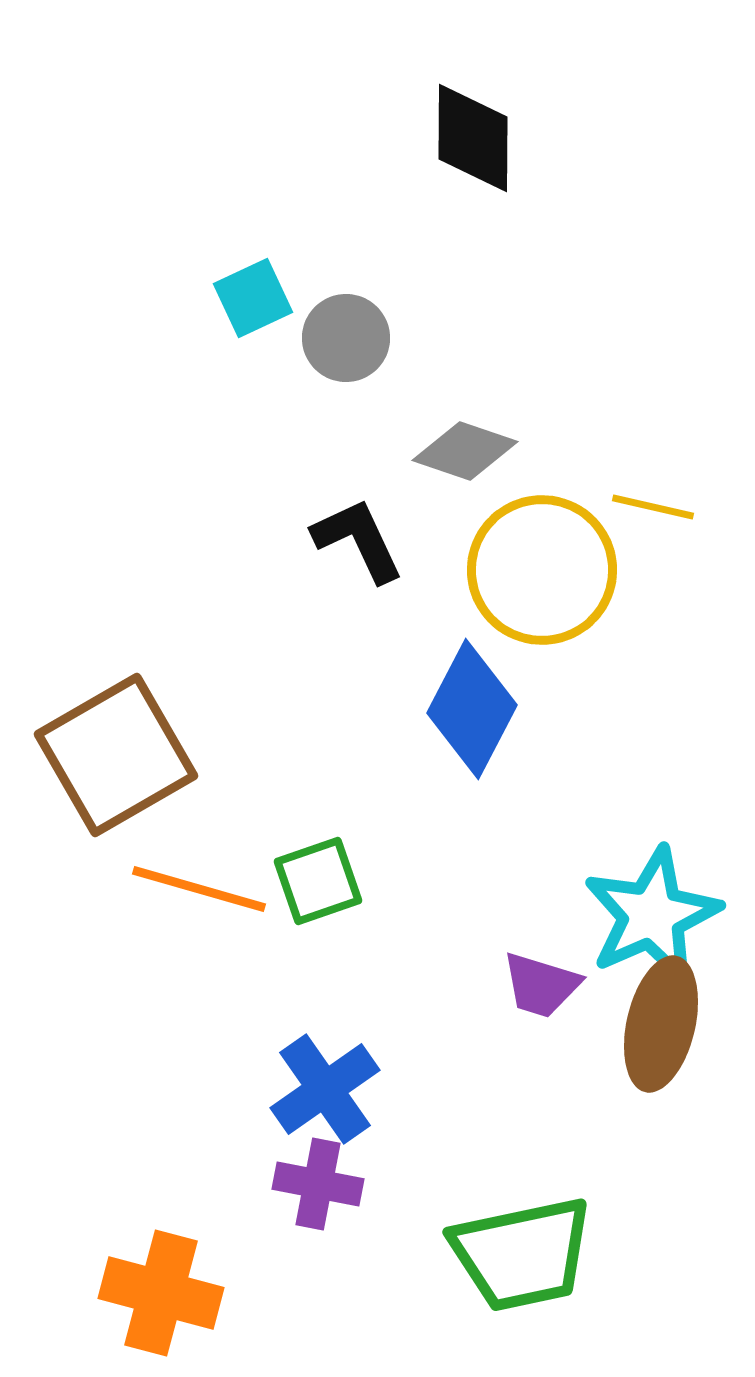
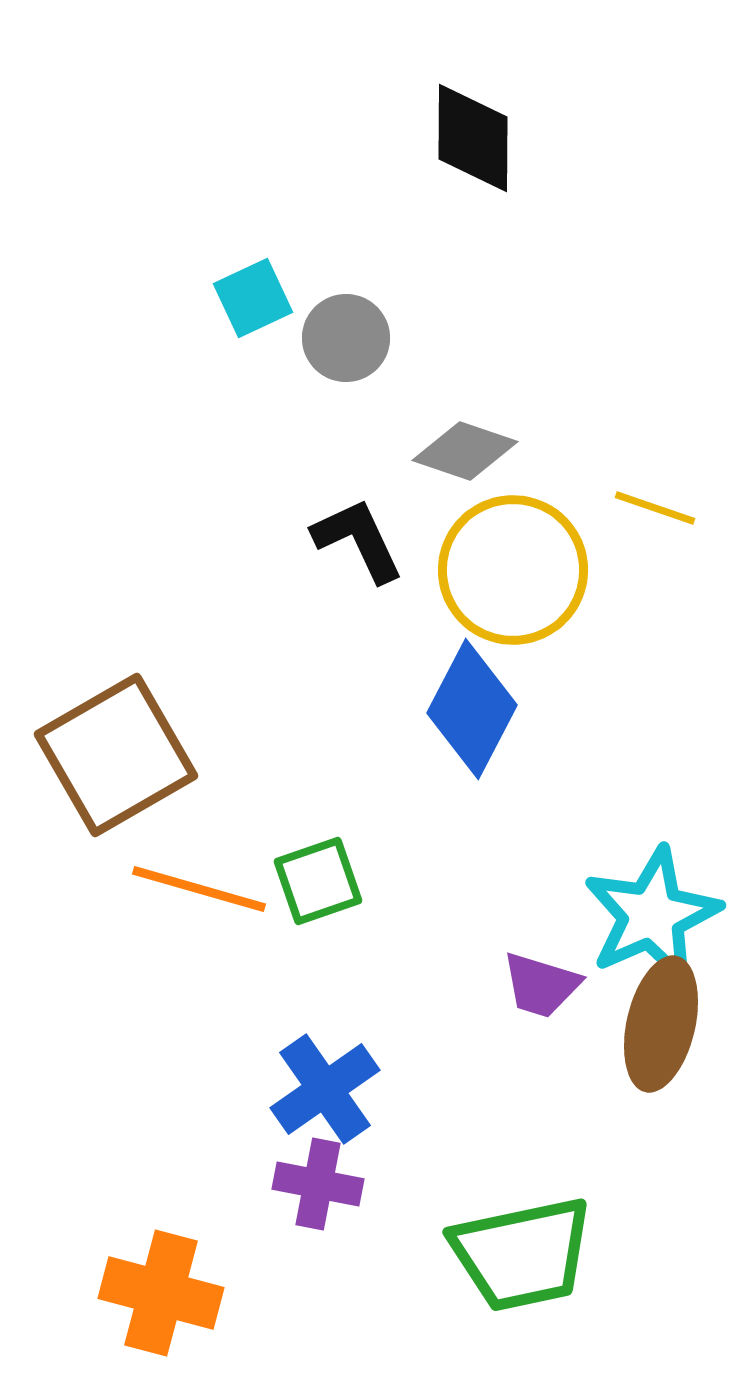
yellow line: moved 2 px right, 1 px down; rotated 6 degrees clockwise
yellow circle: moved 29 px left
